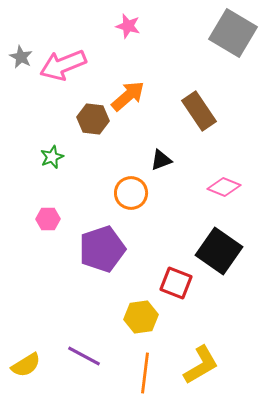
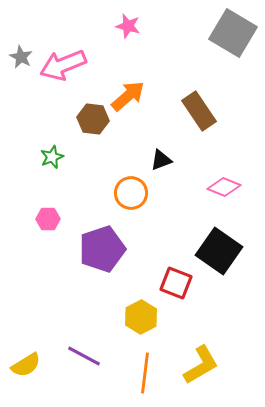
yellow hexagon: rotated 20 degrees counterclockwise
